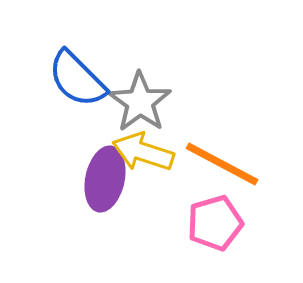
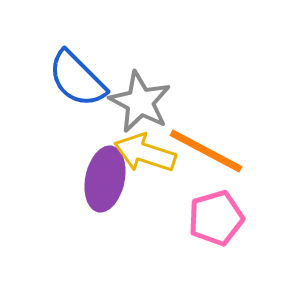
gray star: rotated 8 degrees counterclockwise
yellow arrow: moved 2 px right, 1 px down
orange line: moved 16 px left, 13 px up
pink pentagon: moved 1 px right, 5 px up
